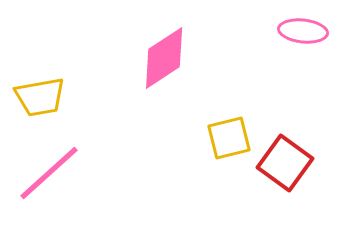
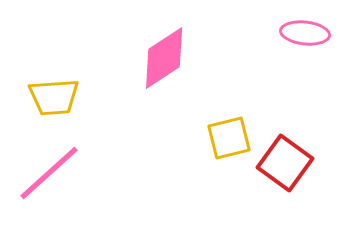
pink ellipse: moved 2 px right, 2 px down
yellow trapezoid: moved 14 px right; rotated 6 degrees clockwise
